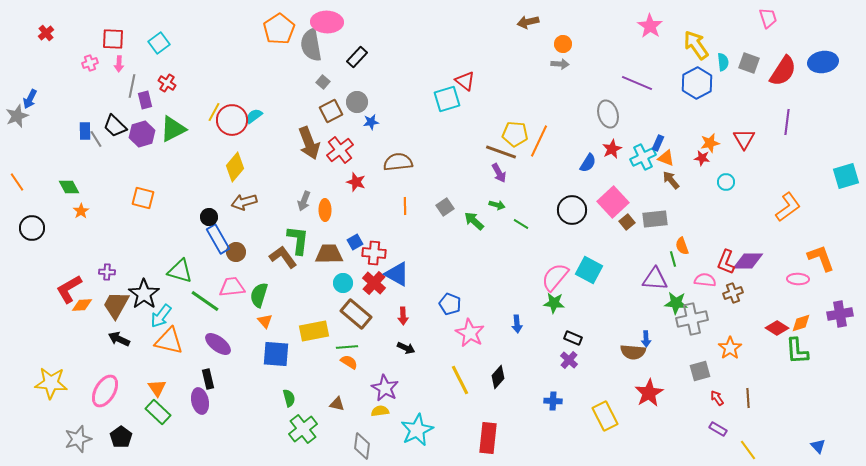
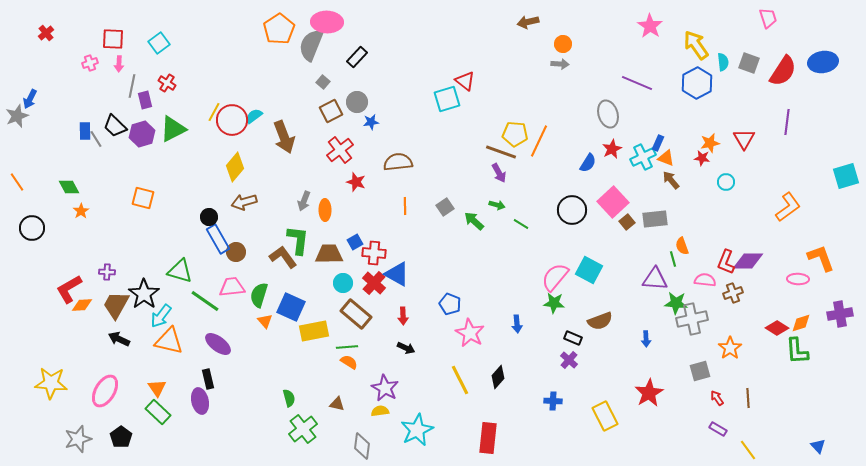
gray semicircle at (311, 45): rotated 32 degrees clockwise
brown arrow at (309, 143): moved 25 px left, 6 px up
brown semicircle at (633, 352): moved 33 px left, 31 px up; rotated 25 degrees counterclockwise
blue square at (276, 354): moved 15 px right, 47 px up; rotated 20 degrees clockwise
